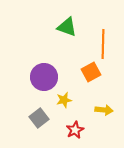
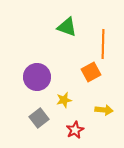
purple circle: moved 7 px left
